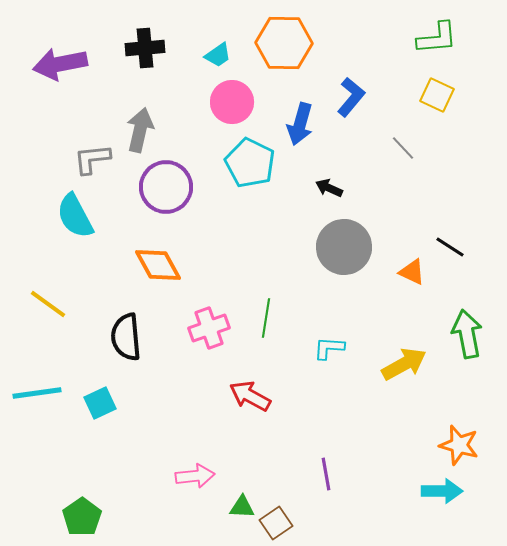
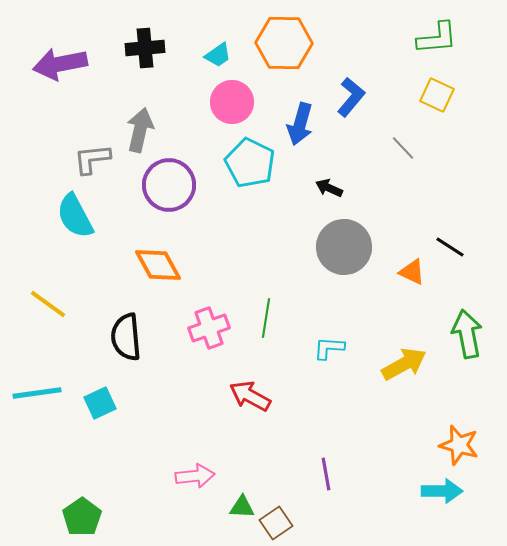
purple circle: moved 3 px right, 2 px up
